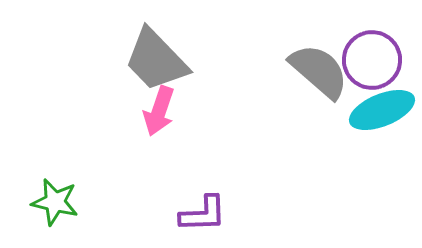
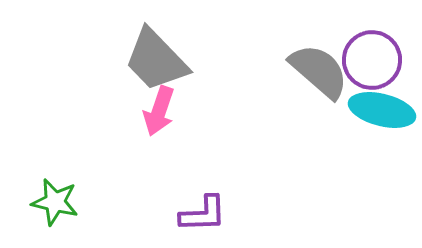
cyan ellipse: rotated 36 degrees clockwise
